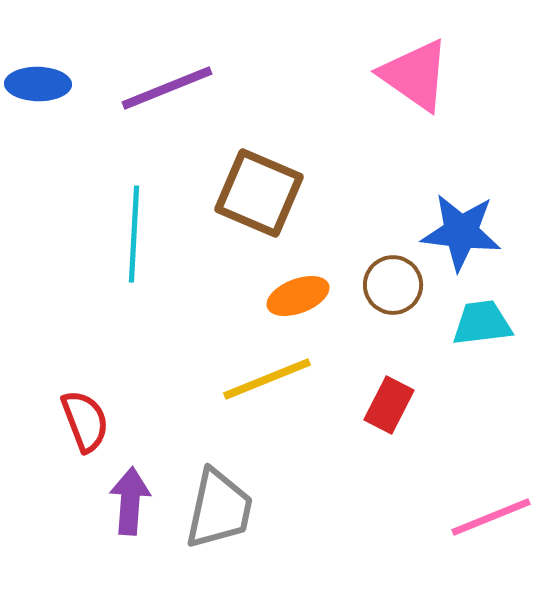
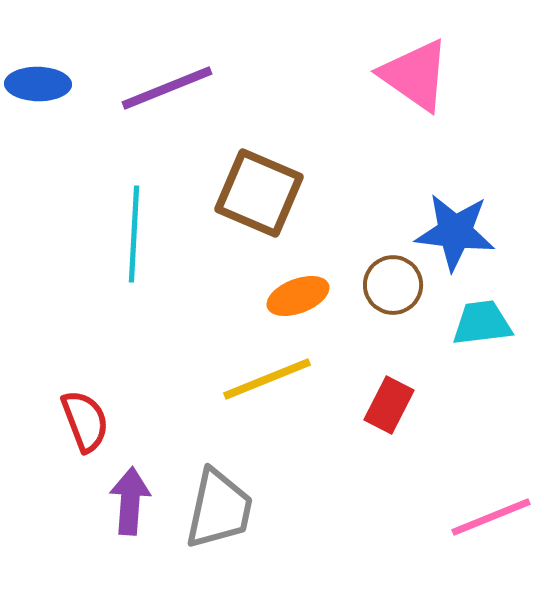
blue star: moved 6 px left
